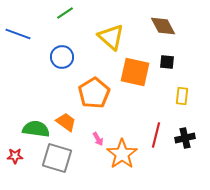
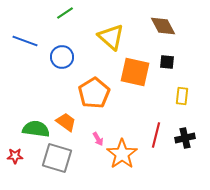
blue line: moved 7 px right, 7 px down
